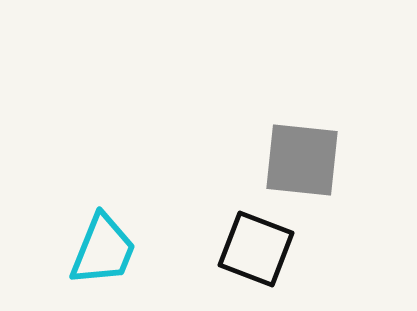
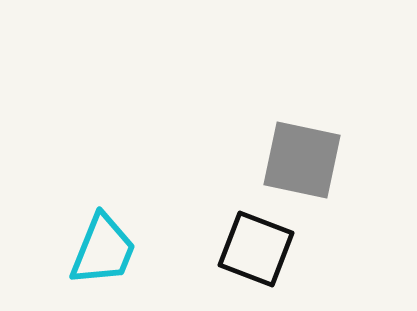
gray square: rotated 6 degrees clockwise
